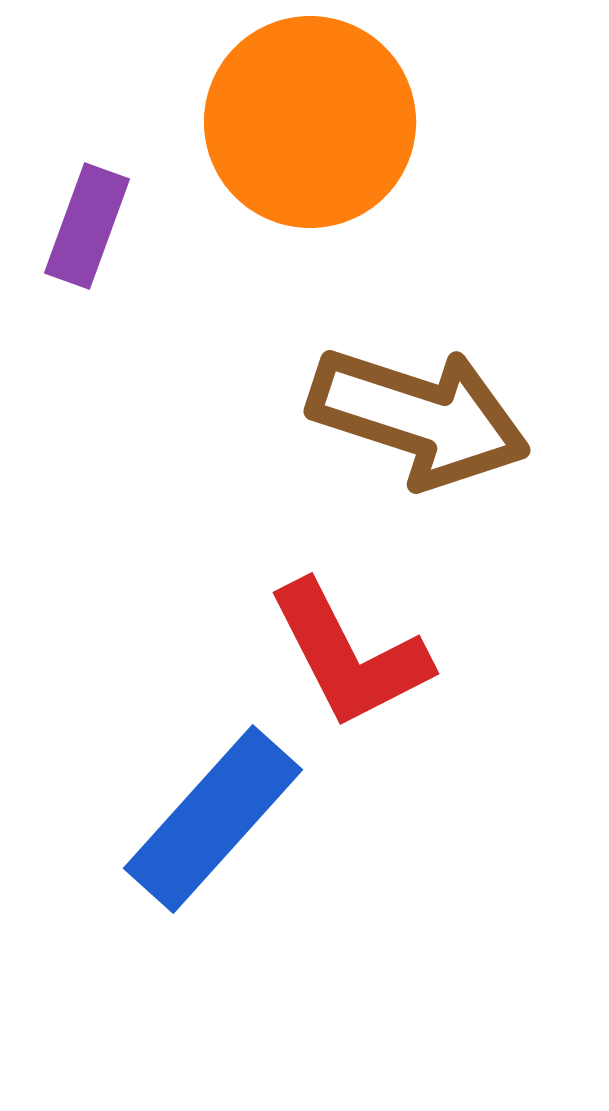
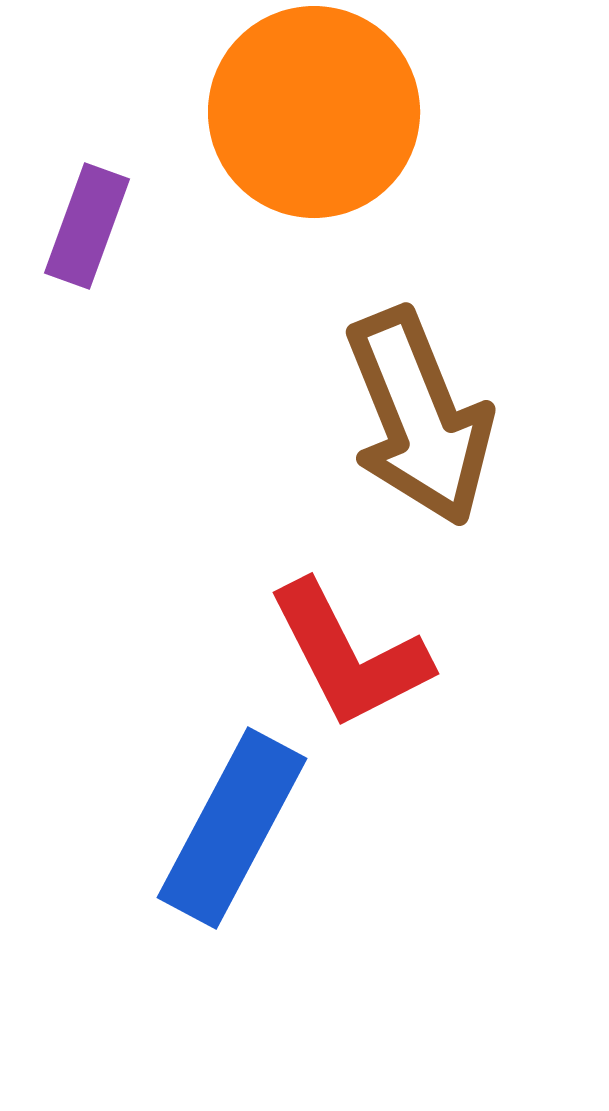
orange circle: moved 4 px right, 10 px up
brown arrow: rotated 50 degrees clockwise
blue rectangle: moved 19 px right, 9 px down; rotated 14 degrees counterclockwise
